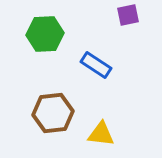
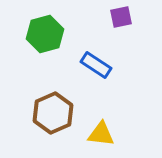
purple square: moved 7 px left, 2 px down
green hexagon: rotated 12 degrees counterclockwise
brown hexagon: rotated 18 degrees counterclockwise
